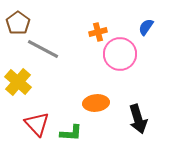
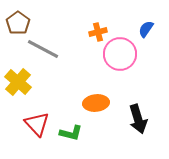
blue semicircle: moved 2 px down
green L-shape: rotated 10 degrees clockwise
